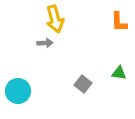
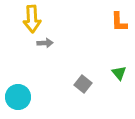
yellow arrow: moved 23 px left; rotated 12 degrees clockwise
green triangle: rotated 42 degrees clockwise
cyan circle: moved 6 px down
